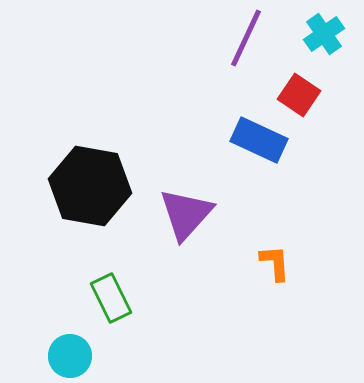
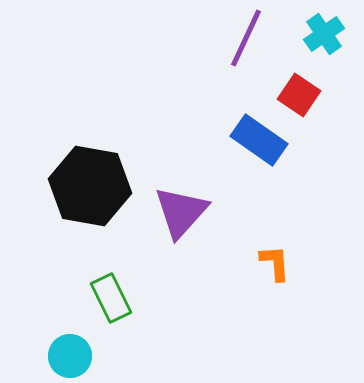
blue rectangle: rotated 10 degrees clockwise
purple triangle: moved 5 px left, 2 px up
